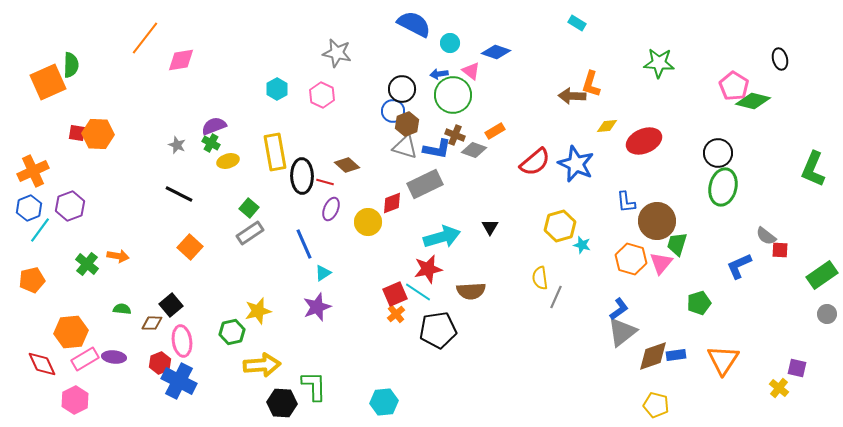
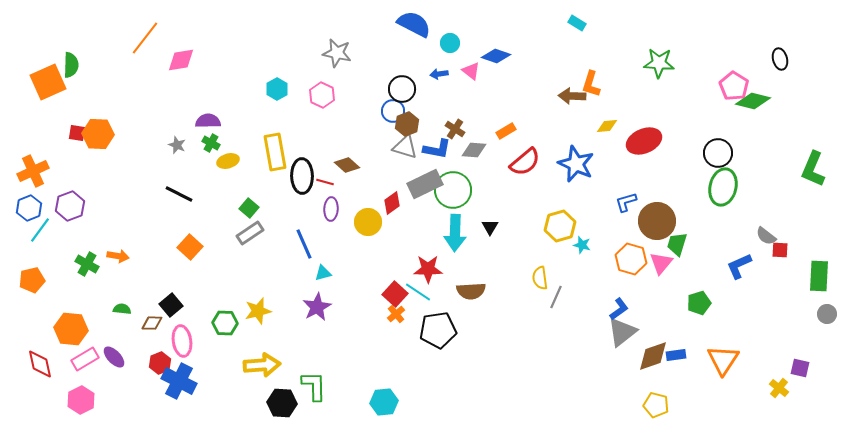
blue diamond at (496, 52): moved 4 px down
green circle at (453, 95): moved 95 px down
purple semicircle at (214, 126): moved 6 px left, 5 px up; rotated 20 degrees clockwise
orange rectangle at (495, 131): moved 11 px right
brown cross at (455, 135): moved 6 px up; rotated 12 degrees clockwise
gray diamond at (474, 150): rotated 15 degrees counterclockwise
red semicircle at (535, 162): moved 10 px left
blue L-shape at (626, 202): rotated 80 degrees clockwise
red diamond at (392, 203): rotated 15 degrees counterclockwise
purple ellipse at (331, 209): rotated 20 degrees counterclockwise
cyan arrow at (442, 237): moved 13 px right, 4 px up; rotated 108 degrees clockwise
green cross at (87, 264): rotated 10 degrees counterclockwise
red star at (428, 269): rotated 12 degrees clockwise
cyan triangle at (323, 273): rotated 18 degrees clockwise
green rectangle at (822, 275): moved 3 px left, 1 px down; rotated 52 degrees counterclockwise
red square at (395, 294): rotated 25 degrees counterclockwise
purple star at (317, 307): rotated 8 degrees counterclockwise
orange hexagon at (71, 332): moved 3 px up; rotated 12 degrees clockwise
green hexagon at (232, 332): moved 7 px left, 9 px up; rotated 15 degrees clockwise
purple ellipse at (114, 357): rotated 40 degrees clockwise
red diamond at (42, 364): moved 2 px left; rotated 12 degrees clockwise
purple square at (797, 368): moved 3 px right
pink hexagon at (75, 400): moved 6 px right
